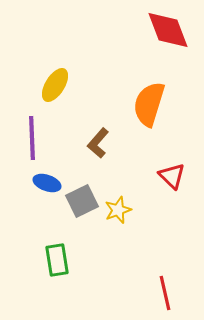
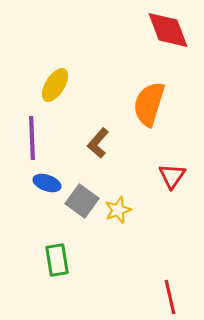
red triangle: rotated 20 degrees clockwise
gray square: rotated 28 degrees counterclockwise
red line: moved 5 px right, 4 px down
